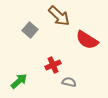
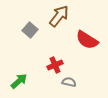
brown arrow: rotated 95 degrees counterclockwise
red cross: moved 2 px right
